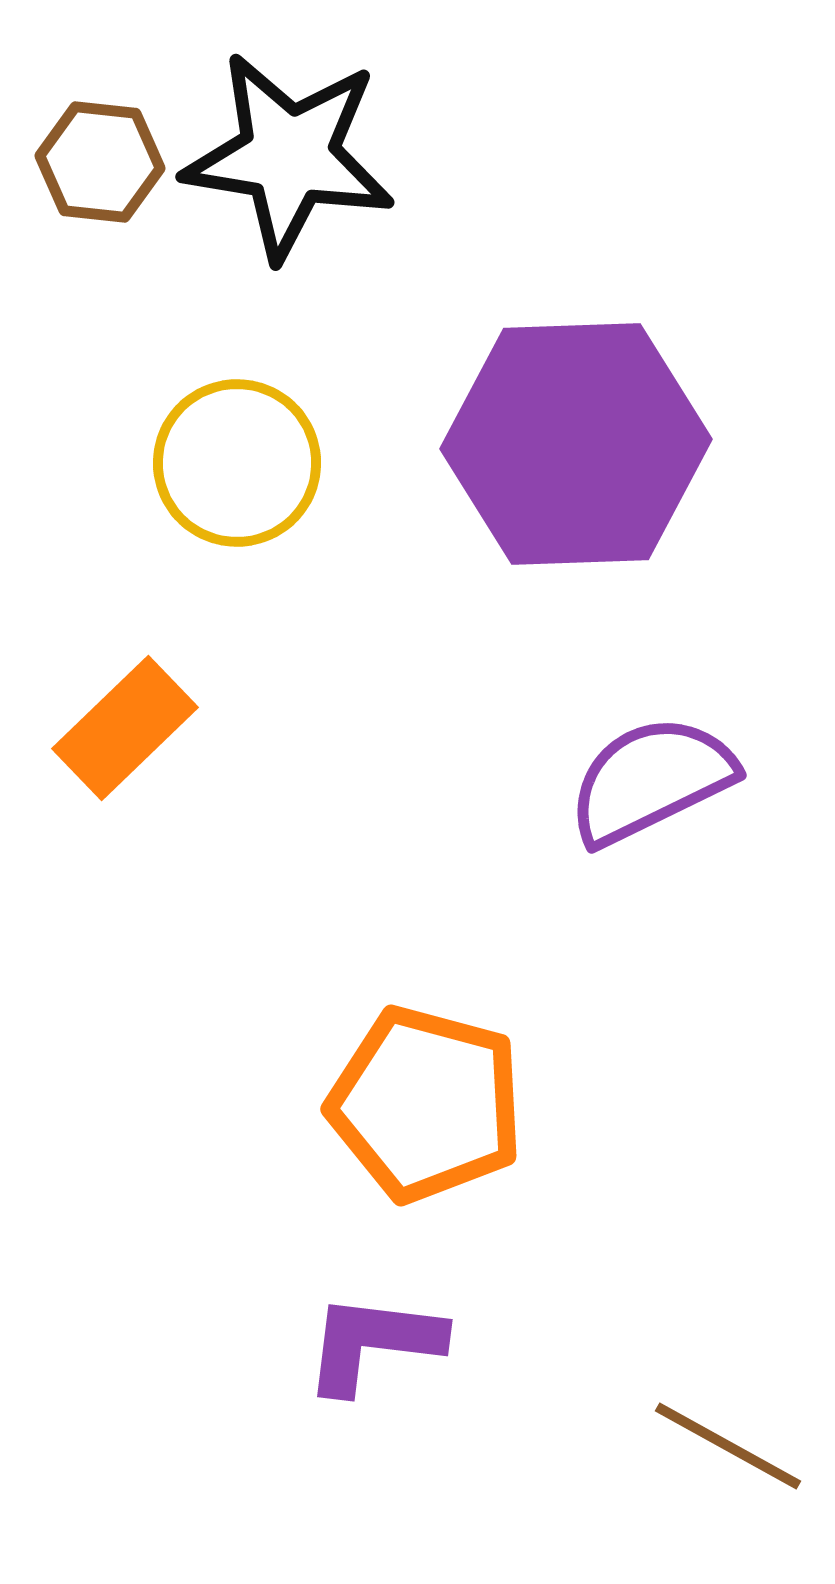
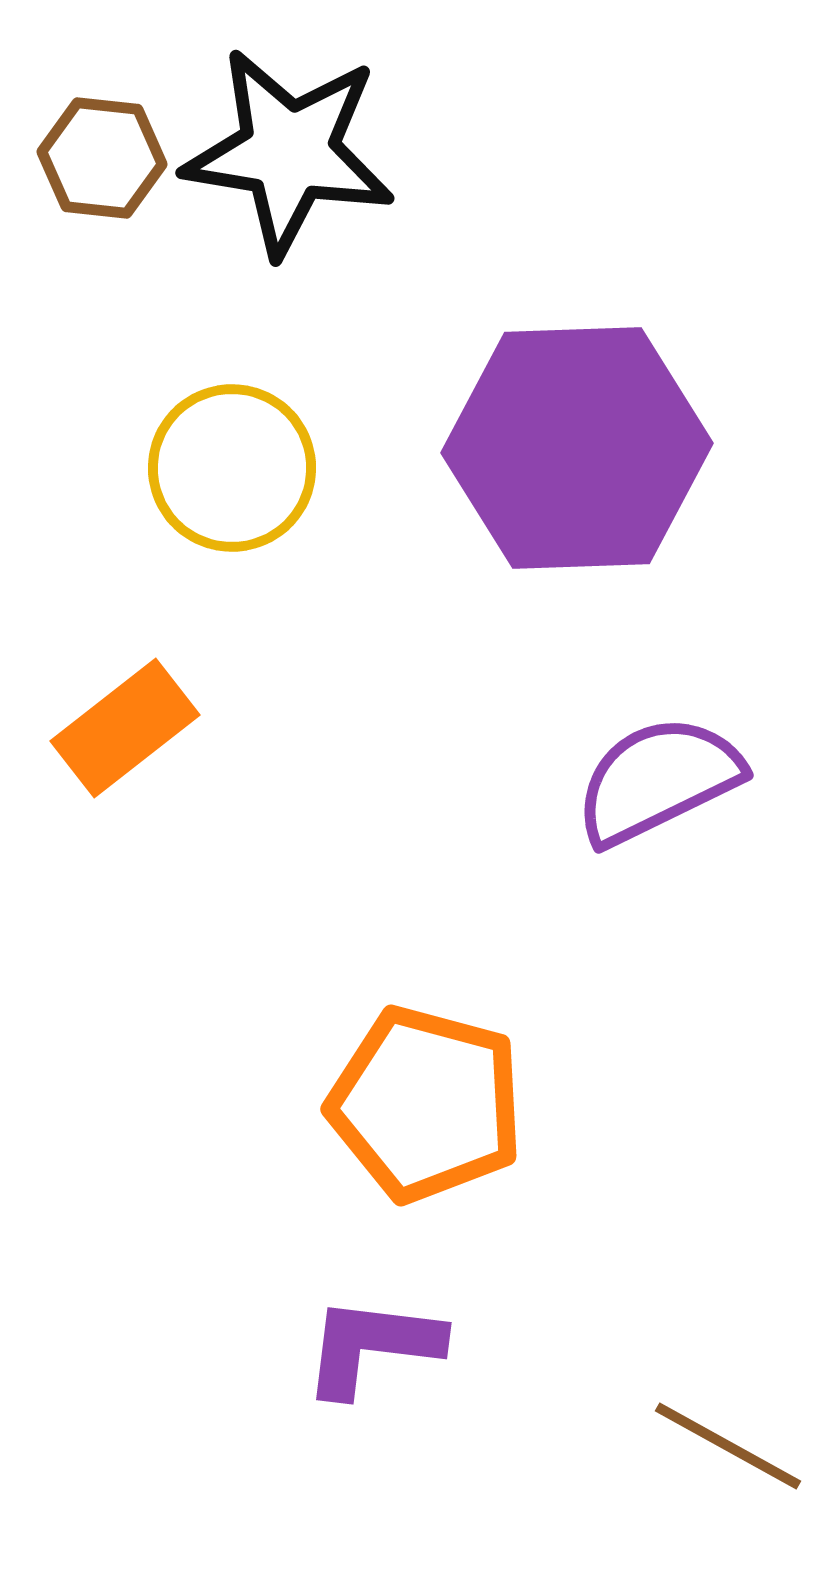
black star: moved 4 px up
brown hexagon: moved 2 px right, 4 px up
purple hexagon: moved 1 px right, 4 px down
yellow circle: moved 5 px left, 5 px down
orange rectangle: rotated 6 degrees clockwise
purple semicircle: moved 7 px right
purple L-shape: moved 1 px left, 3 px down
